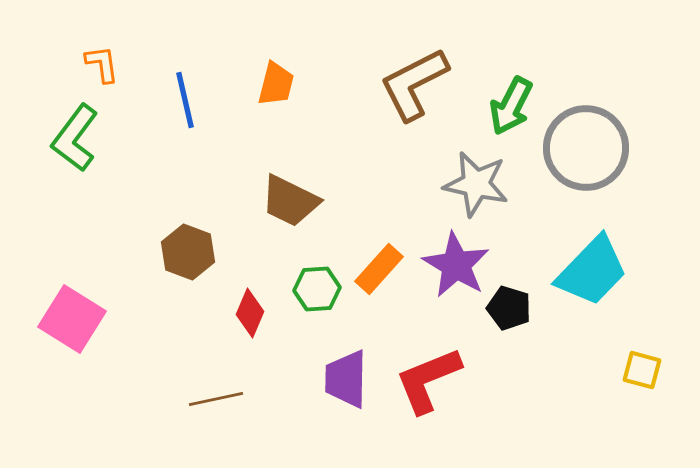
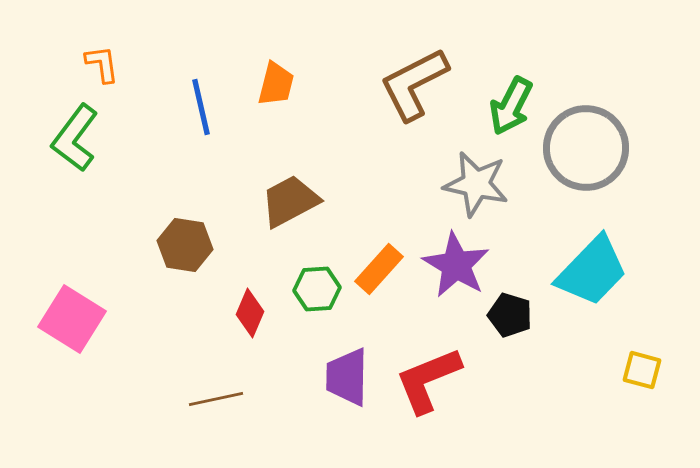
blue line: moved 16 px right, 7 px down
brown trapezoid: rotated 126 degrees clockwise
brown hexagon: moved 3 px left, 7 px up; rotated 12 degrees counterclockwise
black pentagon: moved 1 px right, 7 px down
purple trapezoid: moved 1 px right, 2 px up
